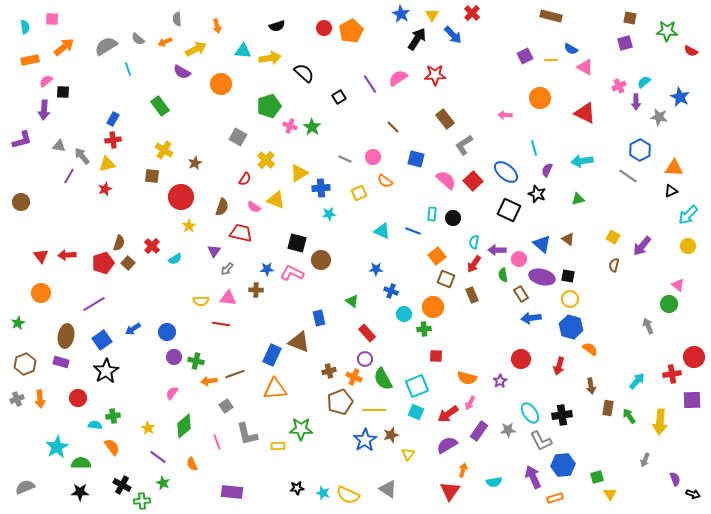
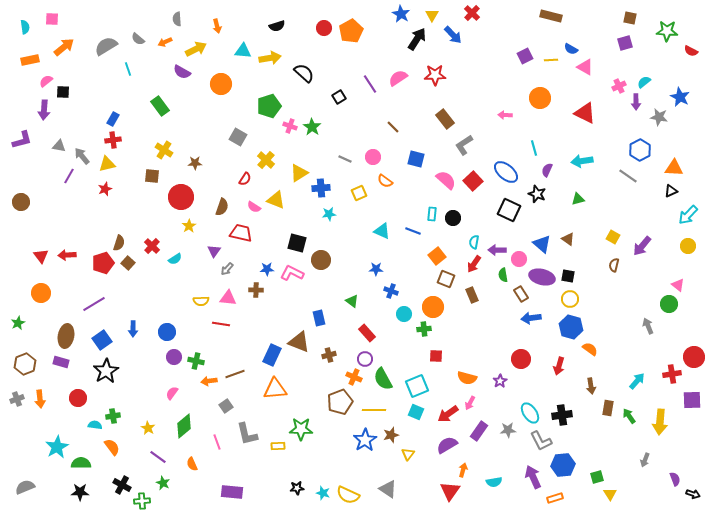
brown star at (195, 163): rotated 24 degrees clockwise
blue arrow at (133, 329): rotated 56 degrees counterclockwise
brown cross at (329, 371): moved 16 px up
